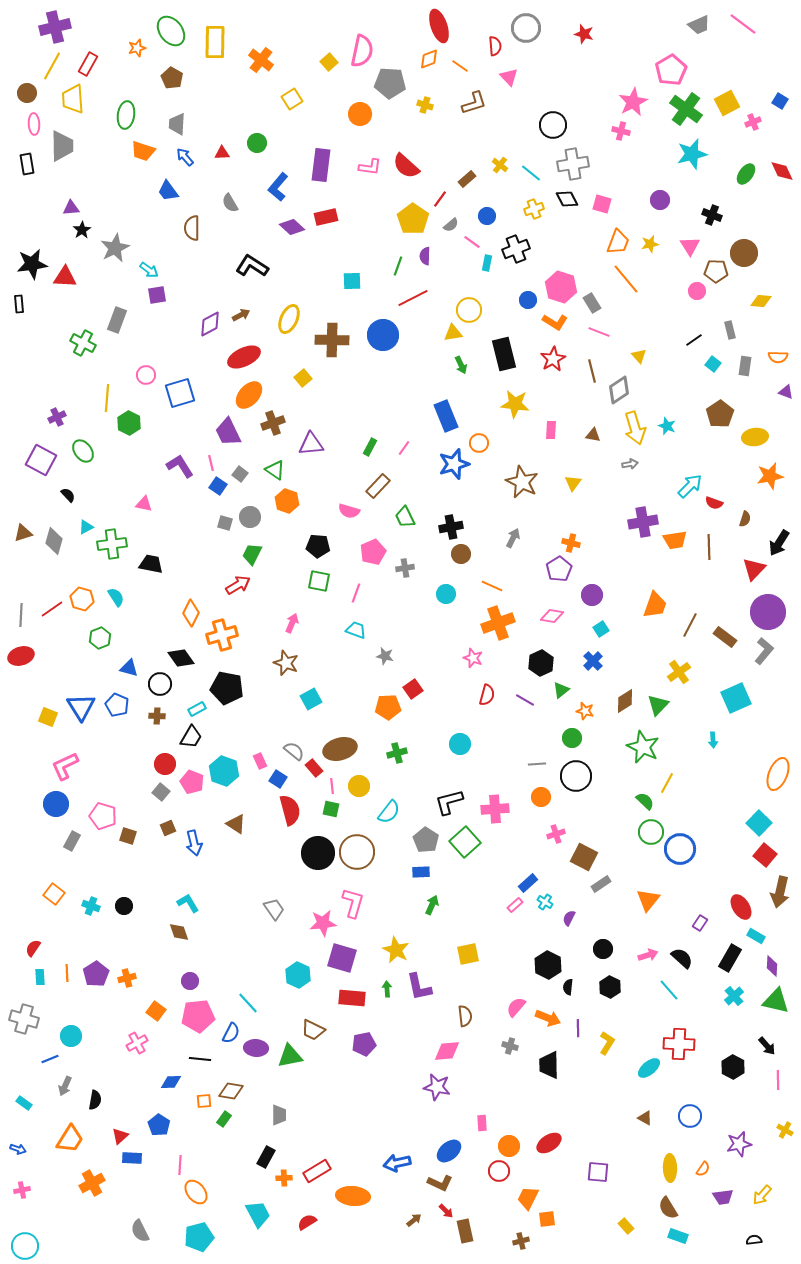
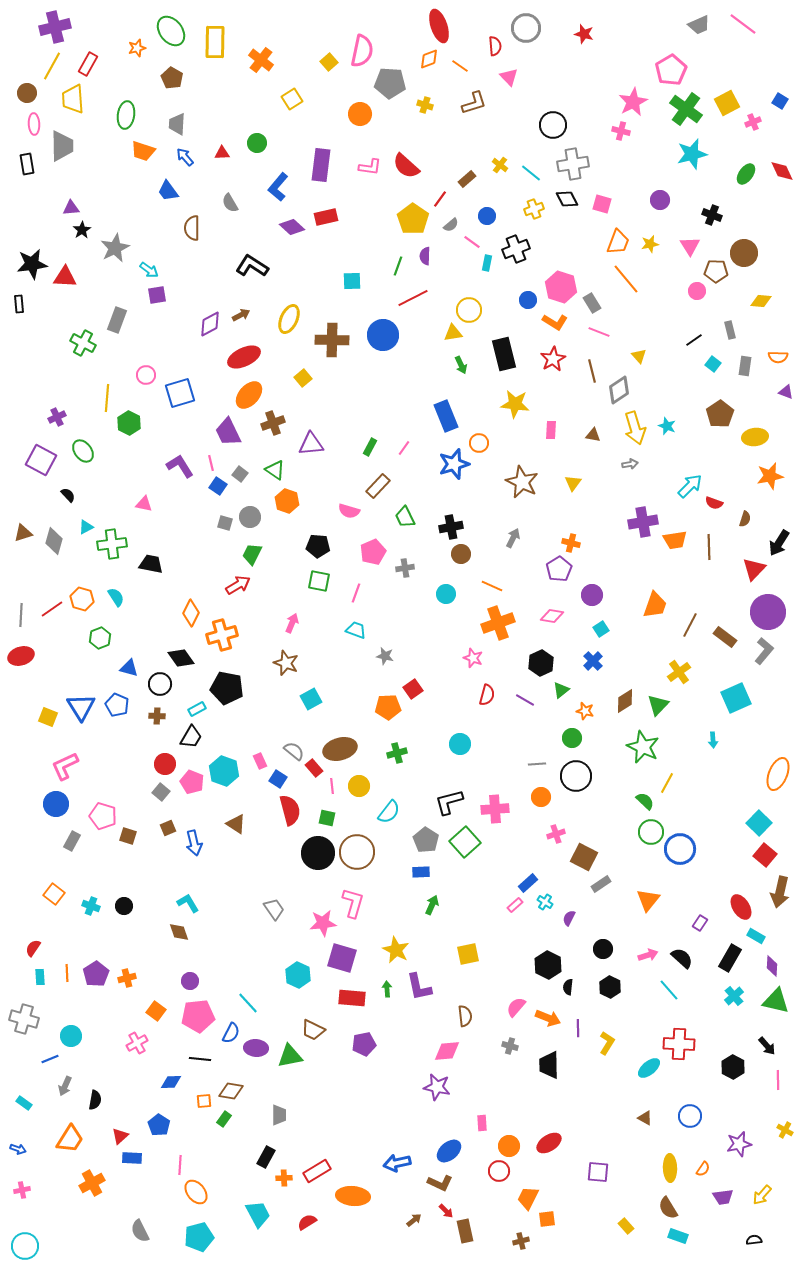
green square at (331, 809): moved 4 px left, 9 px down
